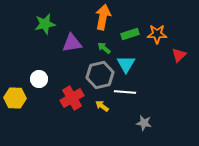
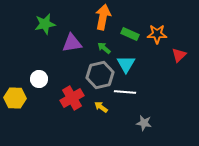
green rectangle: rotated 42 degrees clockwise
yellow arrow: moved 1 px left, 1 px down
